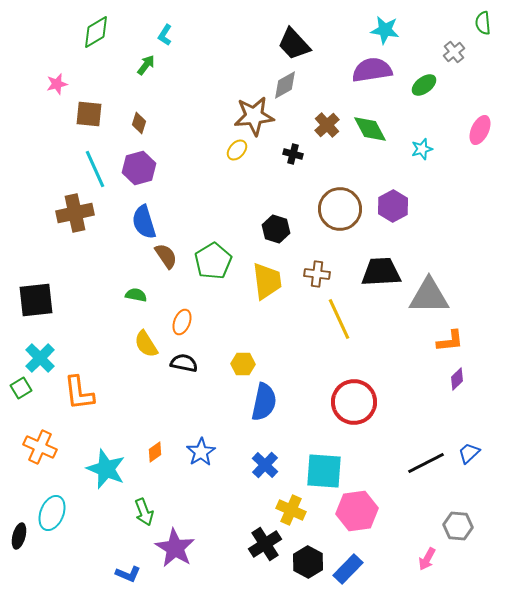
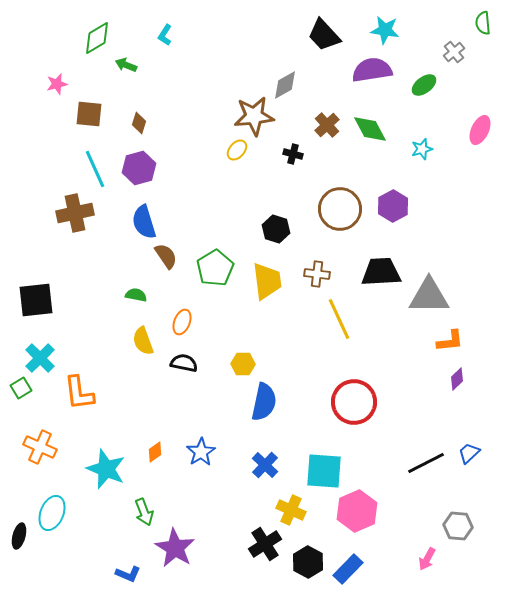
green diamond at (96, 32): moved 1 px right, 6 px down
black trapezoid at (294, 44): moved 30 px right, 9 px up
green arrow at (146, 65): moved 20 px left; rotated 105 degrees counterclockwise
green pentagon at (213, 261): moved 2 px right, 7 px down
yellow semicircle at (146, 344): moved 3 px left, 3 px up; rotated 12 degrees clockwise
pink hexagon at (357, 511): rotated 15 degrees counterclockwise
